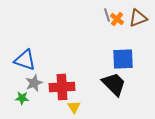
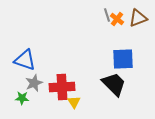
yellow triangle: moved 5 px up
